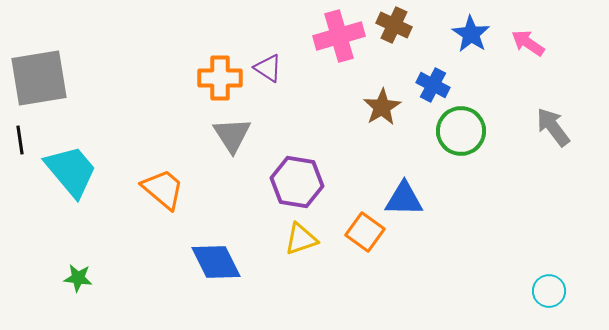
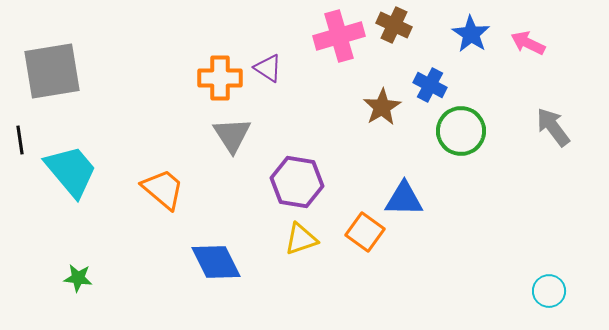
pink arrow: rotated 8 degrees counterclockwise
gray square: moved 13 px right, 7 px up
blue cross: moved 3 px left
